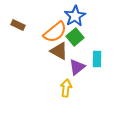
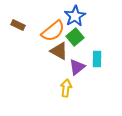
orange semicircle: moved 2 px left, 1 px up
